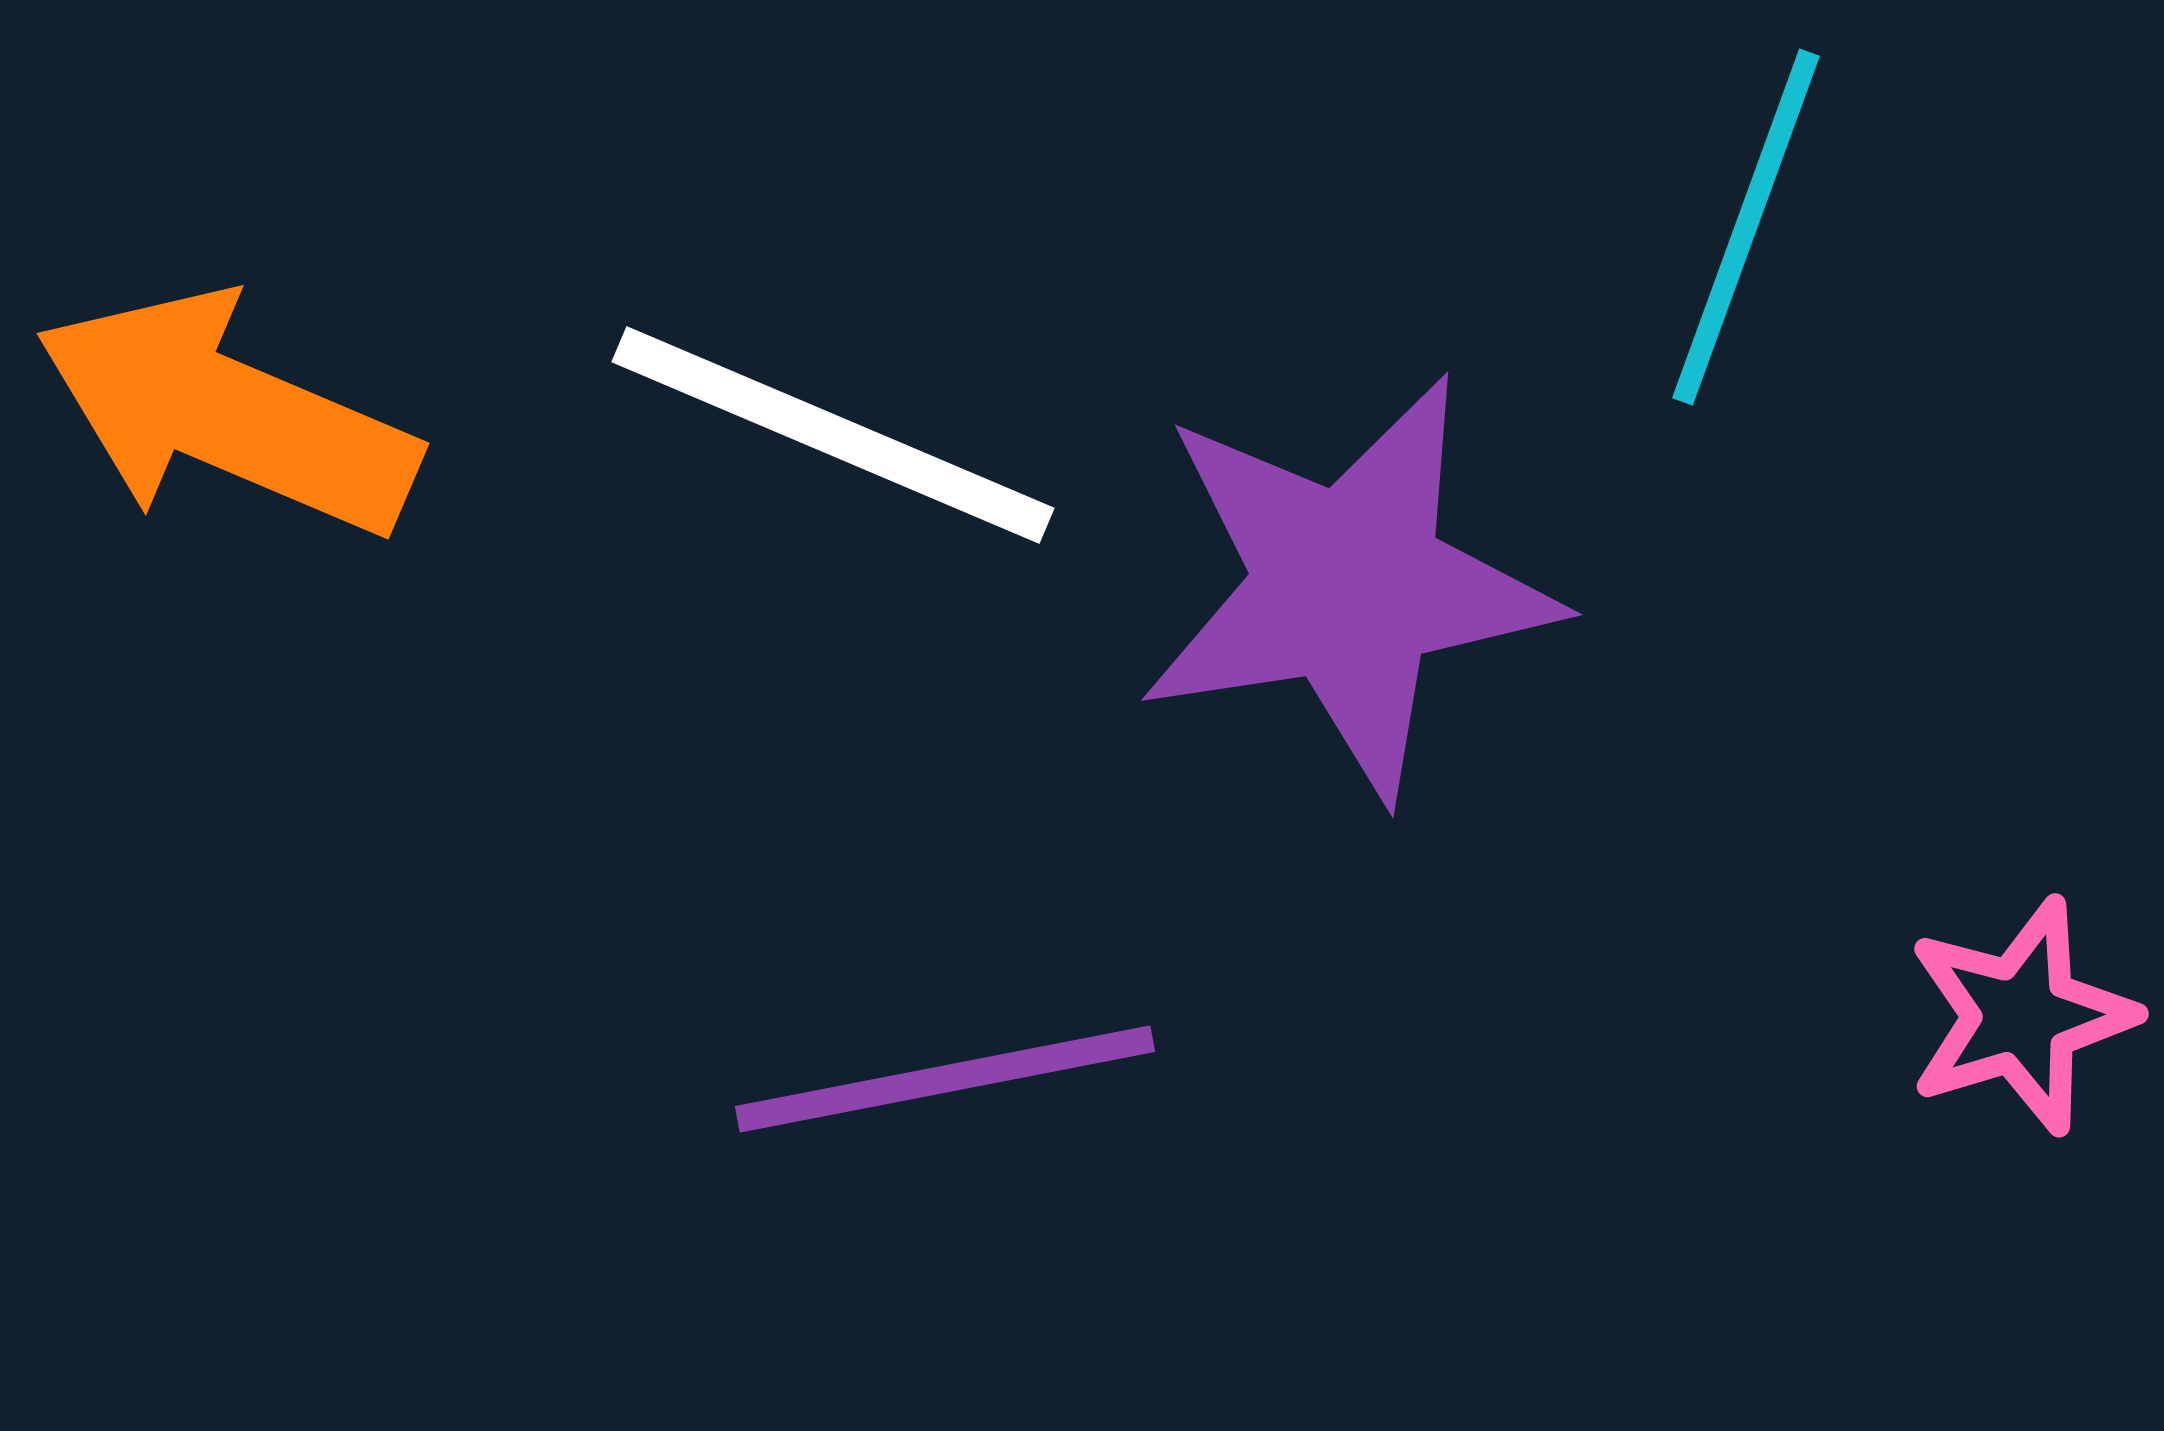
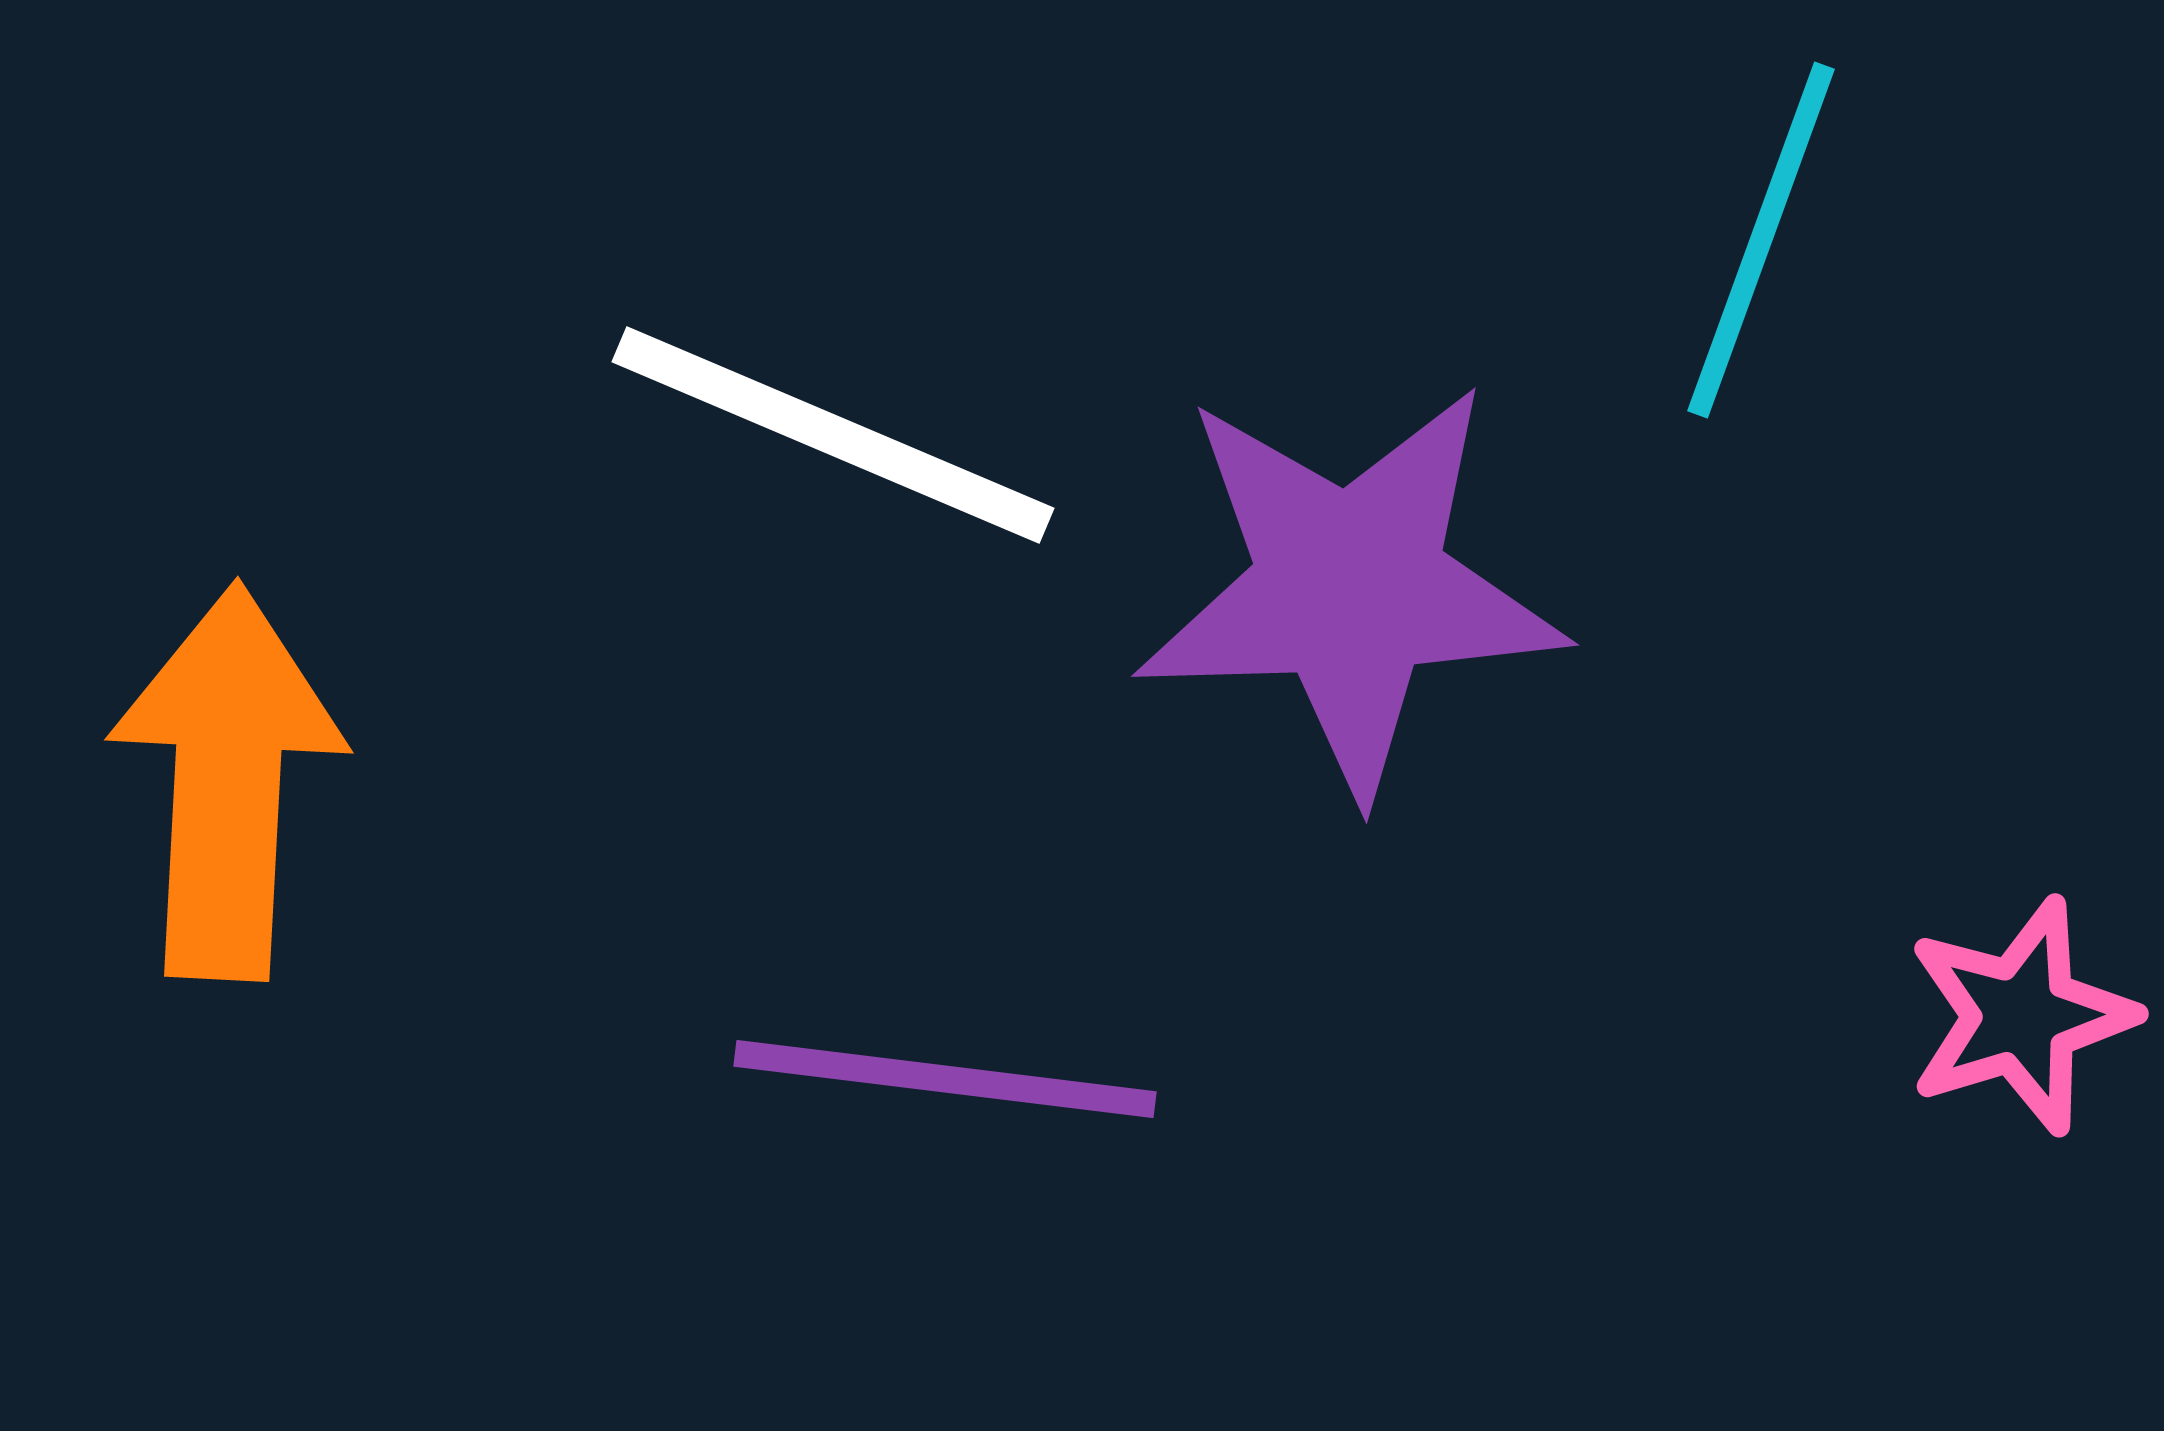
cyan line: moved 15 px right, 13 px down
orange arrow: moved 368 px down; rotated 70 degrees clockwise
purple star: moved 2 px right, 2 px down; rotated 7 degrees clockwise
purple line: rotated 18 degrees clockwise
